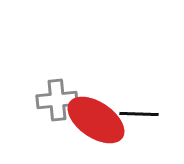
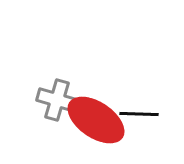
gray cross: rotated 21 degrees clockwise
